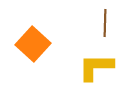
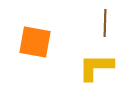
orange square: moved 2 px right, 2 px up; rotated 32 degrees counterclockwise
